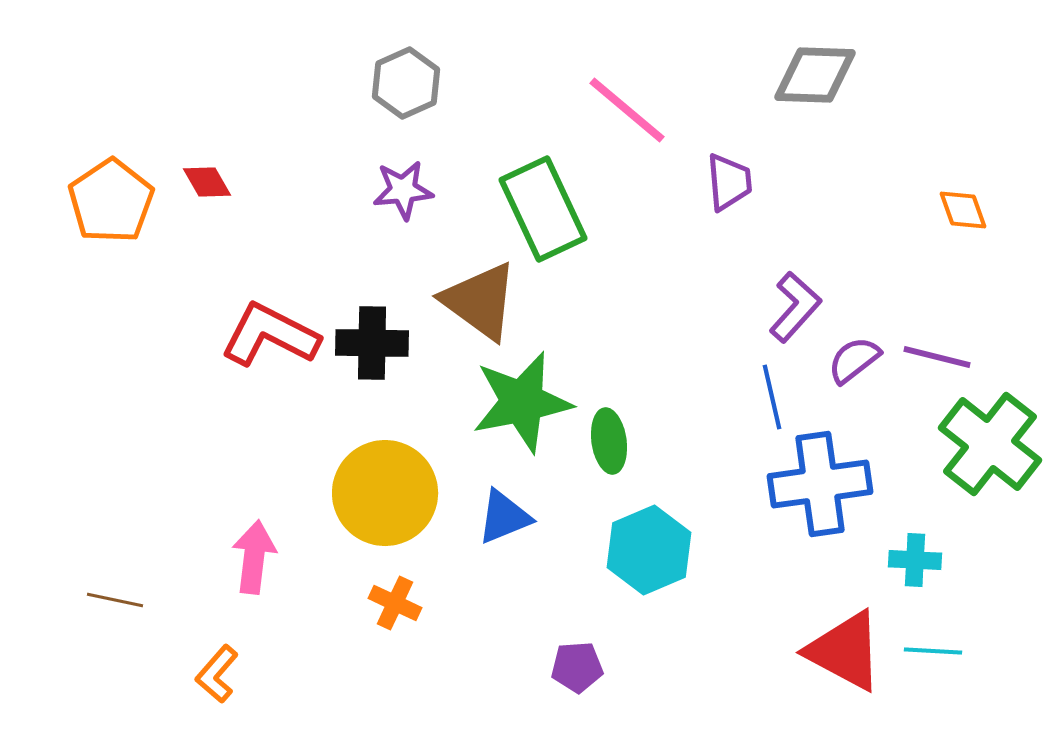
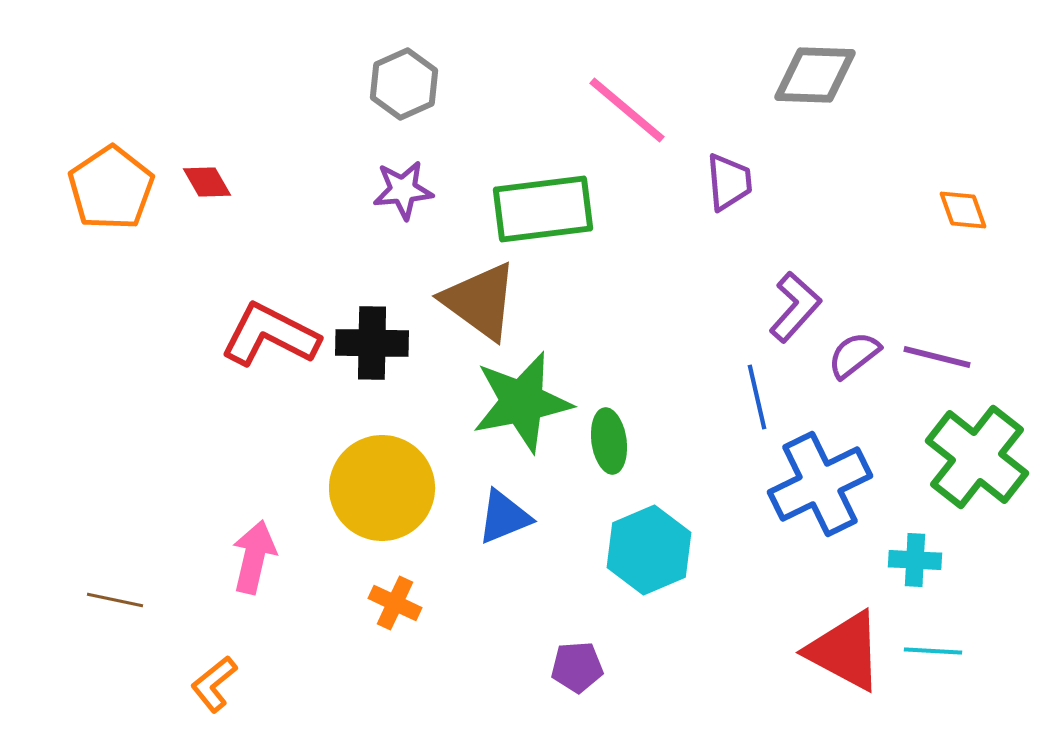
gray hexagon: moved 2 px left, 1 px down
orange pentagon: moved 13 px up
green rectangle: rotated 72 degrees counterclockwise
purple semicircle: moved 5 px up
blue line: moved 15 px left
green cross: moved 13 px left, 13 px down
blue cross: rotated 18 degrees counterclockwise
yellow circle: moved 3 px left, 5 px up
pink arrow: rotated 6 degrees clockwise
orange L-shape: moved 3 px left, 10 px down; rotated 10 degrees clockwise
